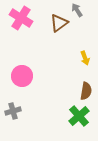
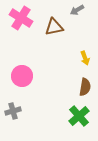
gray arrow: rotated 88 degrees counterclockwise
brown triangle: moved 5 px left, 4 px down; rotated 24 degrees clockwise
brown semicircle: moved 1 px left, 4 px up
